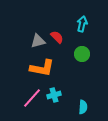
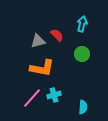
red semicircle: moved 2 px up
